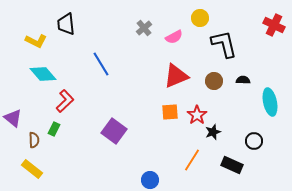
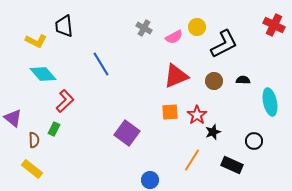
yellow circle: moved 3 px left, 9 px down
black trapezoid: moved 2 px left, 2 px down
gray cross: rotated 21 degrees counterclockwise
black L-shape: rotated 76 degrees clockwise
purple square: moved 13 px right, 2 px down
